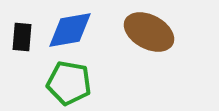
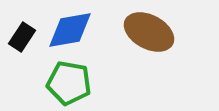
black rectangle: rotated 28 degrees clockwise
